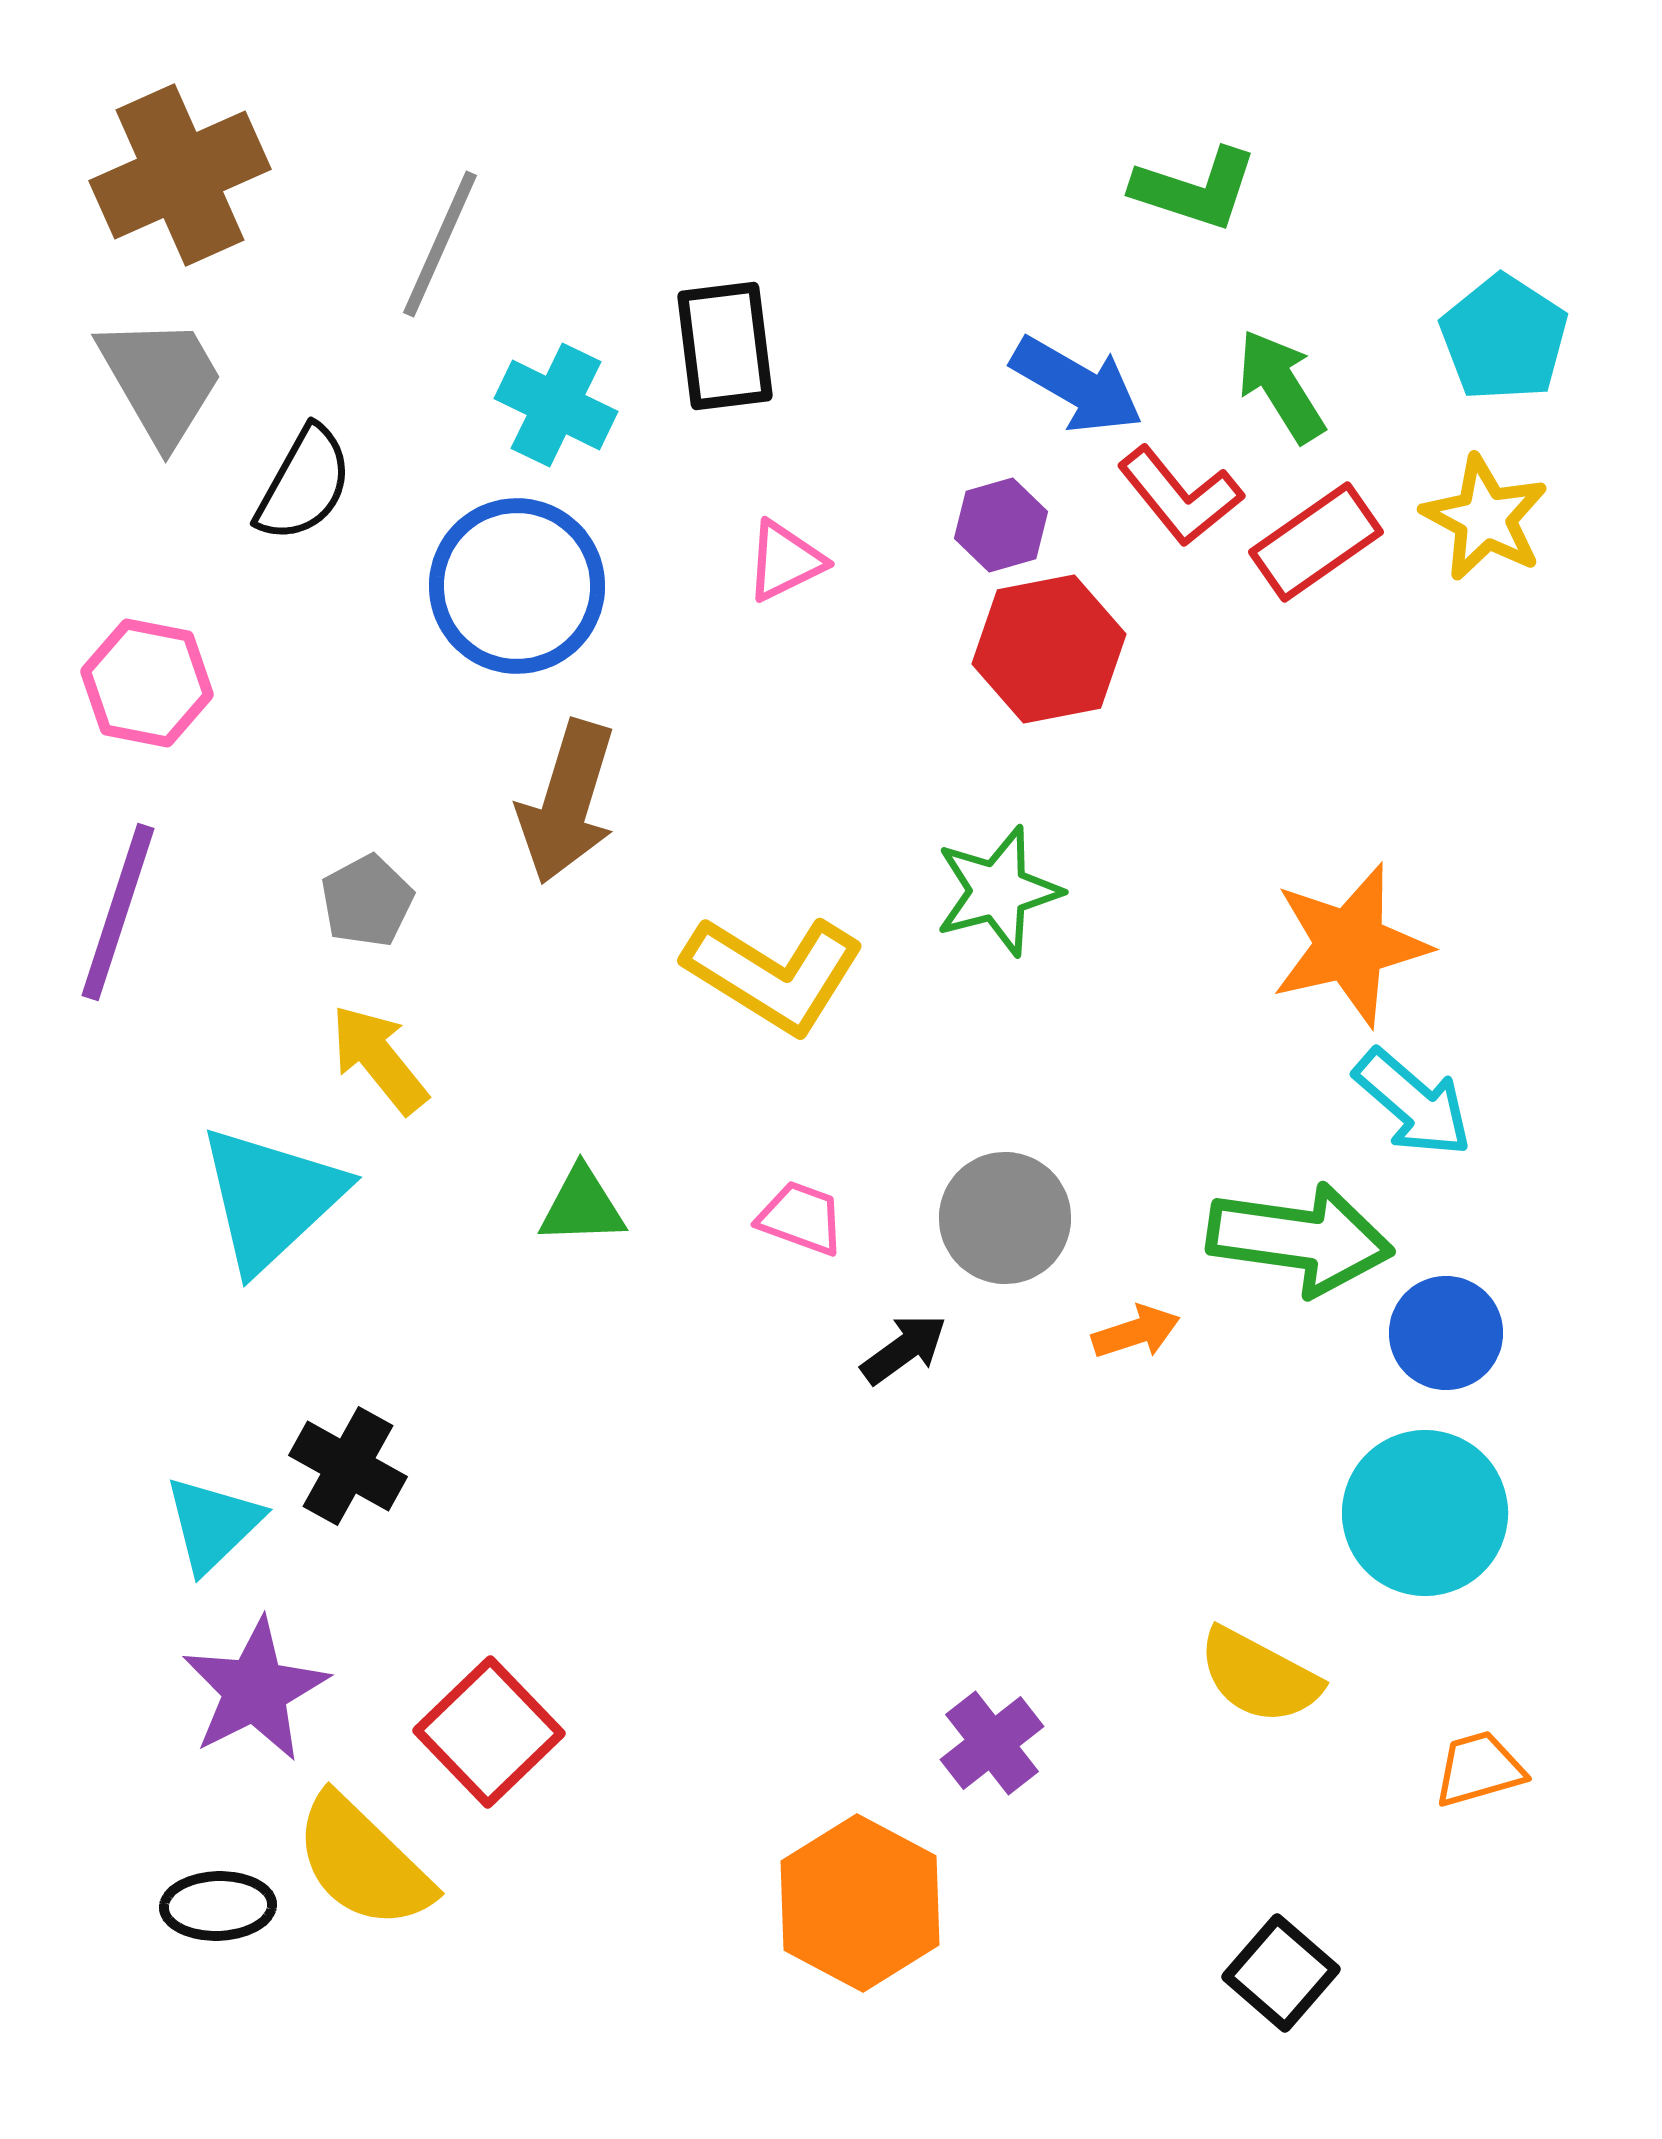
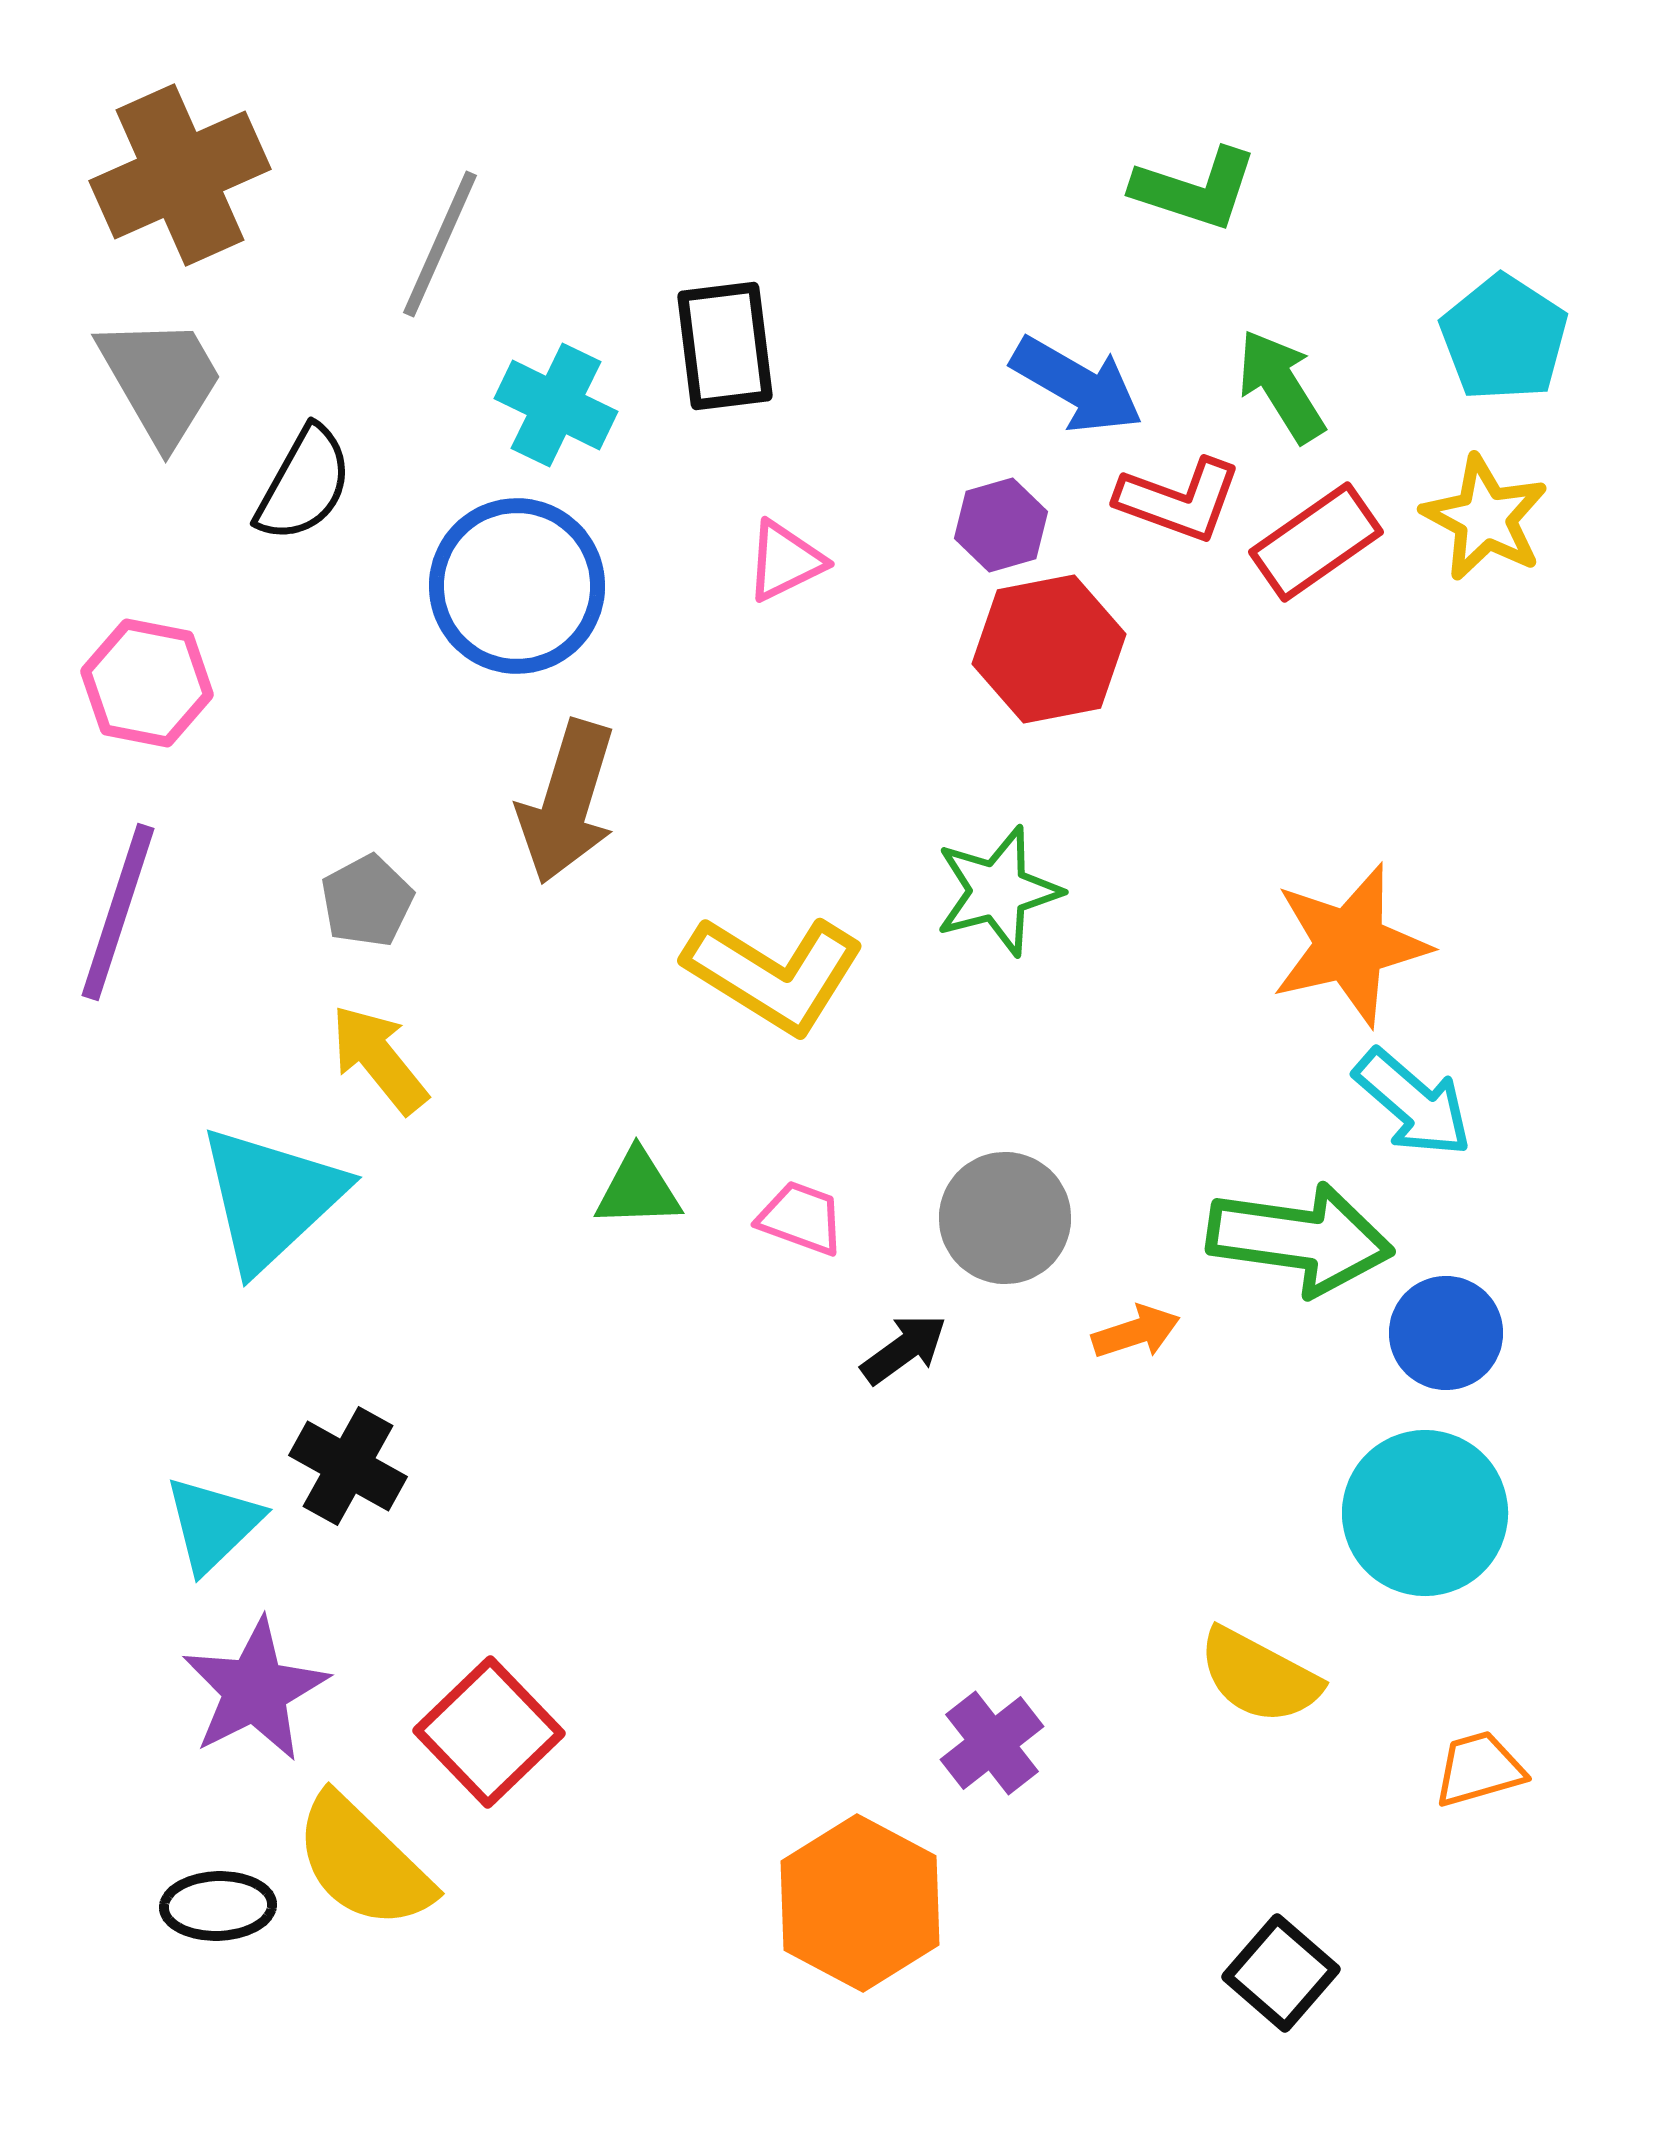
red L-shape at (1180, 496): moved 1 px left, 4 px down; rotated 31 degrees counterclockwise
green triangle at (582, 1206): moved 56 px right, 17 px up
